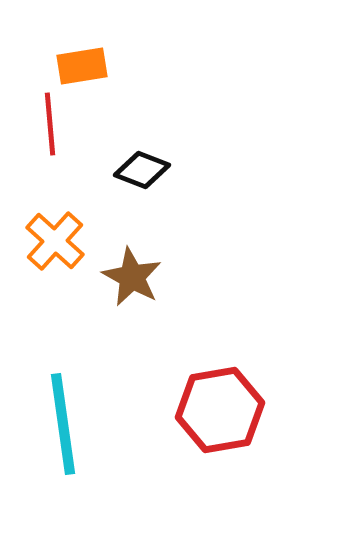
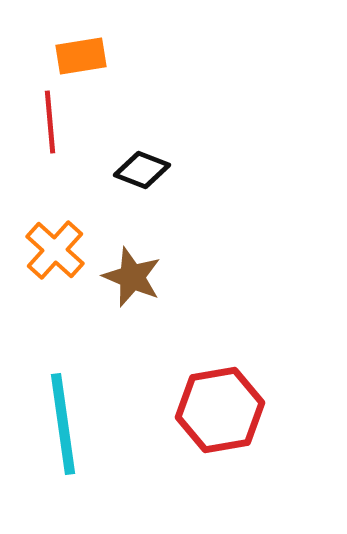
orange rectangle: moved 1 px left, 10 px up
red line: moved 2 px up
orange cross: moved 9 px down
brown star: rotated 6 degrees counterclockwise
